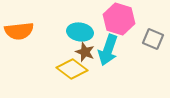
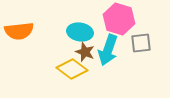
gray square: moved 12 px left, 4 px down; rotated 30 degrees counterclockwise
